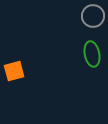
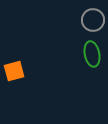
gray circle: moved 4 px down
